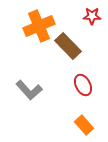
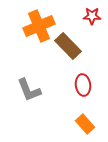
red ellipse: rotated 20 degrees clockwise
gray L-shape: rotated 20 degrees clockwise
orange rectangle: moved 1 px right, 1 px up
